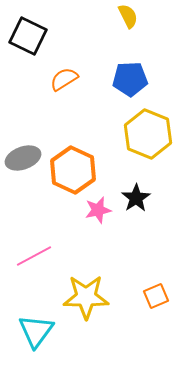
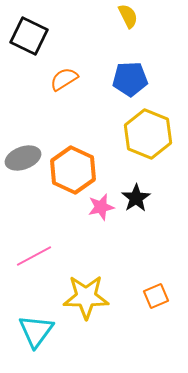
black square: moved 1 px right
pink star: moved 3 px right, 3 px up
